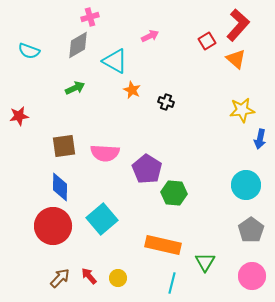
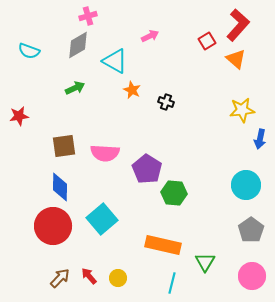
pink cross: moved 2 px left, 1 px up
